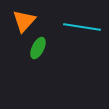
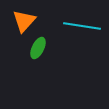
cyan line: moved 1 px up
